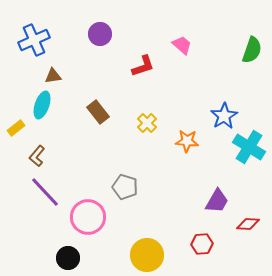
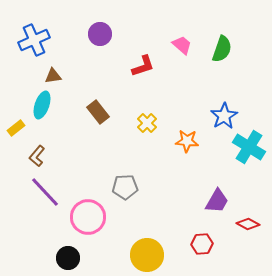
green semicircle: moved 30 px left, 1 px up
gray pentagon: rotated 20 degrees counterclockwise
red diamond: rotated 25 degrees clockwise
